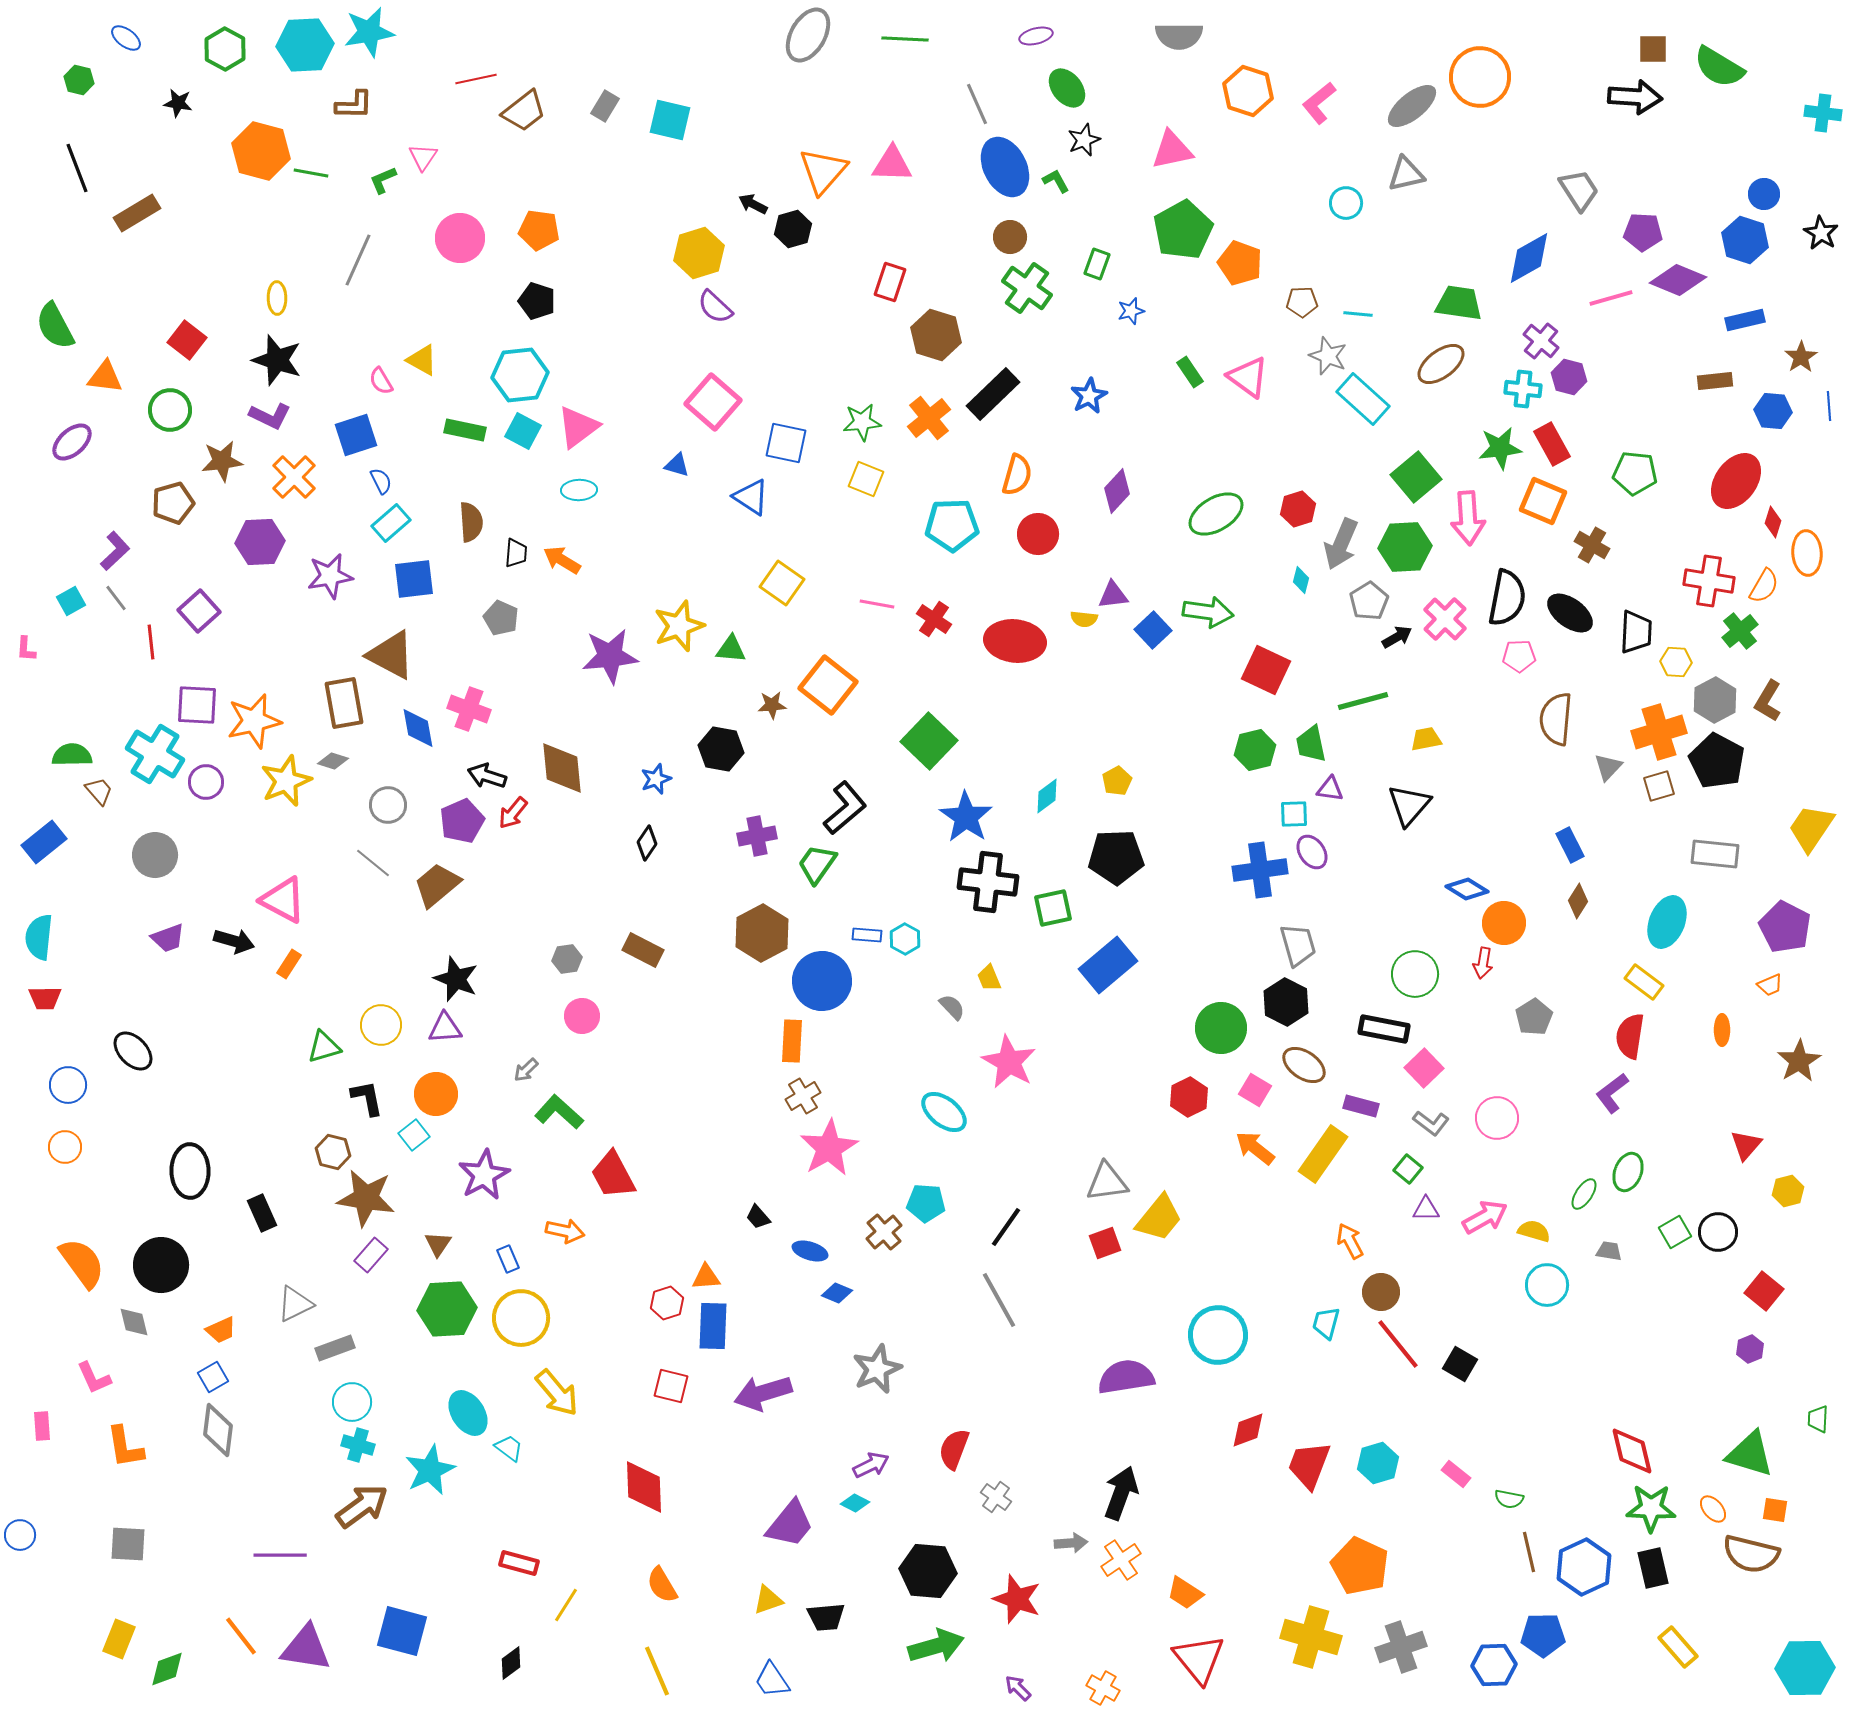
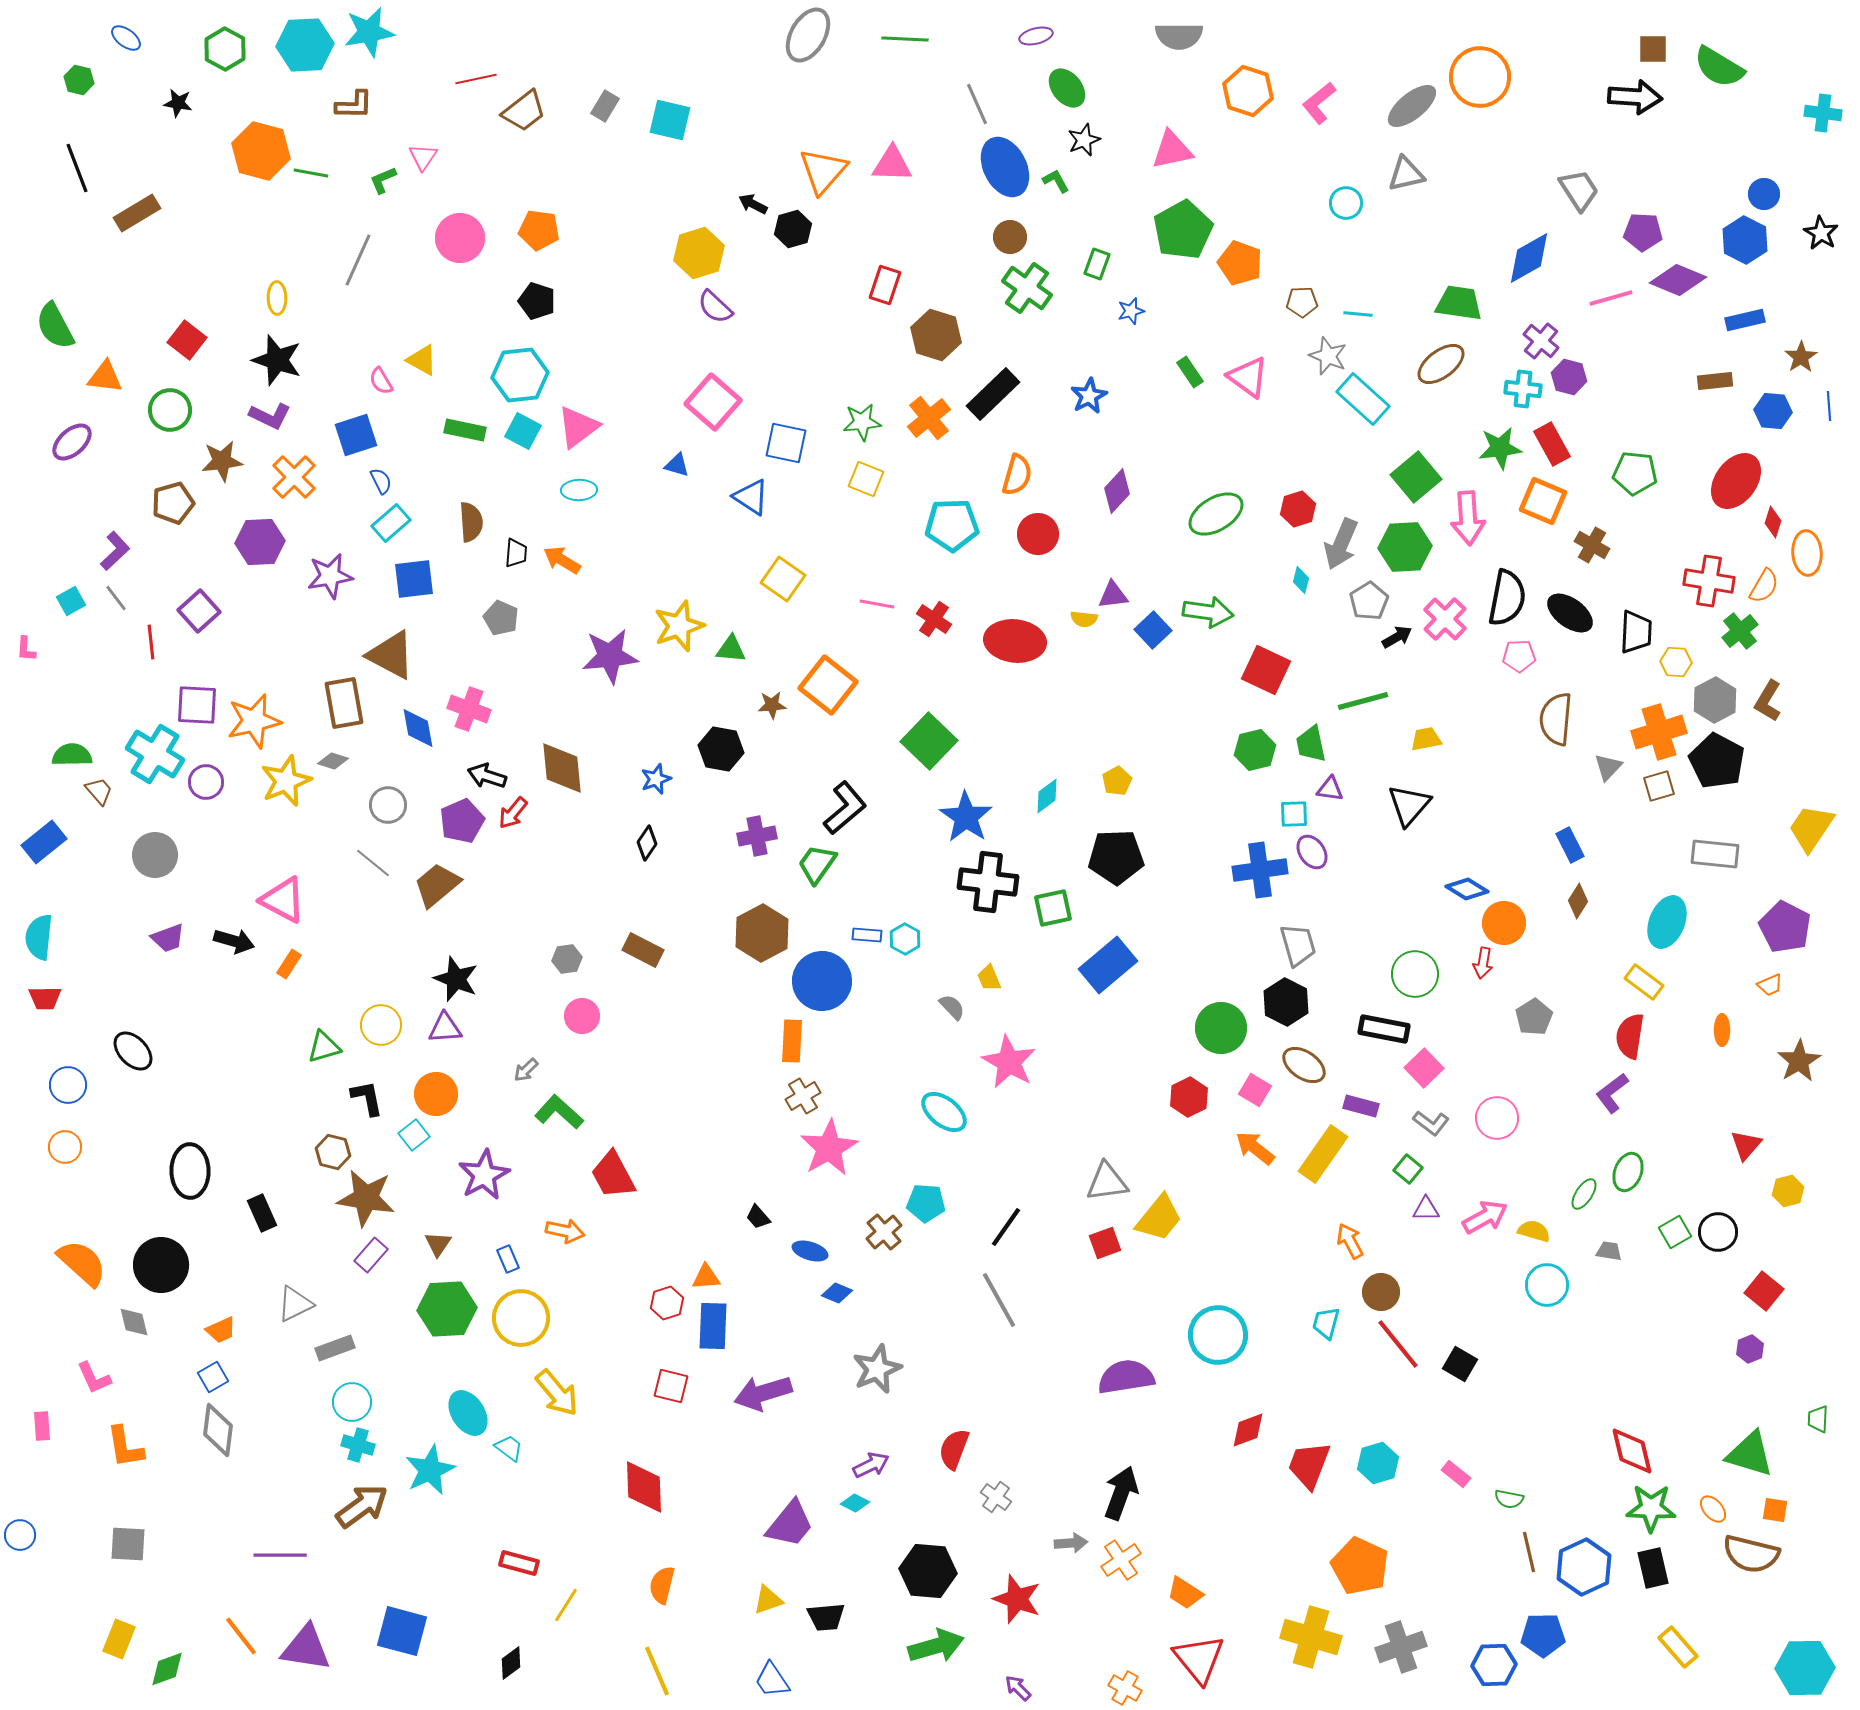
blue hexagon at (1745, 240): rotated 9 degrees clockwise
red rectangle at (890, 282): moved 5 px left, 3 px down
yellow square at (782, 583): moved 1 px right, 4 px up
orange semicircle at (82, 1263): rotated 12 degrees counterclockwise
orange semicircle at (662, 1585): rotated 45 degrees clockwise
orange cross at (1103, 1688): moved 22 px right
